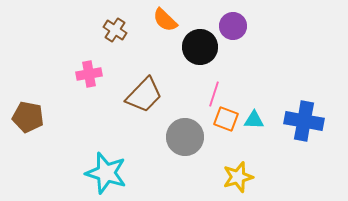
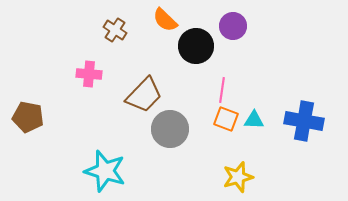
black circle: moved 4 px left, 1 px up
pink cross: rotated 15 degrees clockwise
pink line: moved 8 px right, 4 px up; rotated 10 degrees counterclockwise
gray circle: moved 15 px left, 8 px up
cyan star: moved 1 px left, 2 px up
